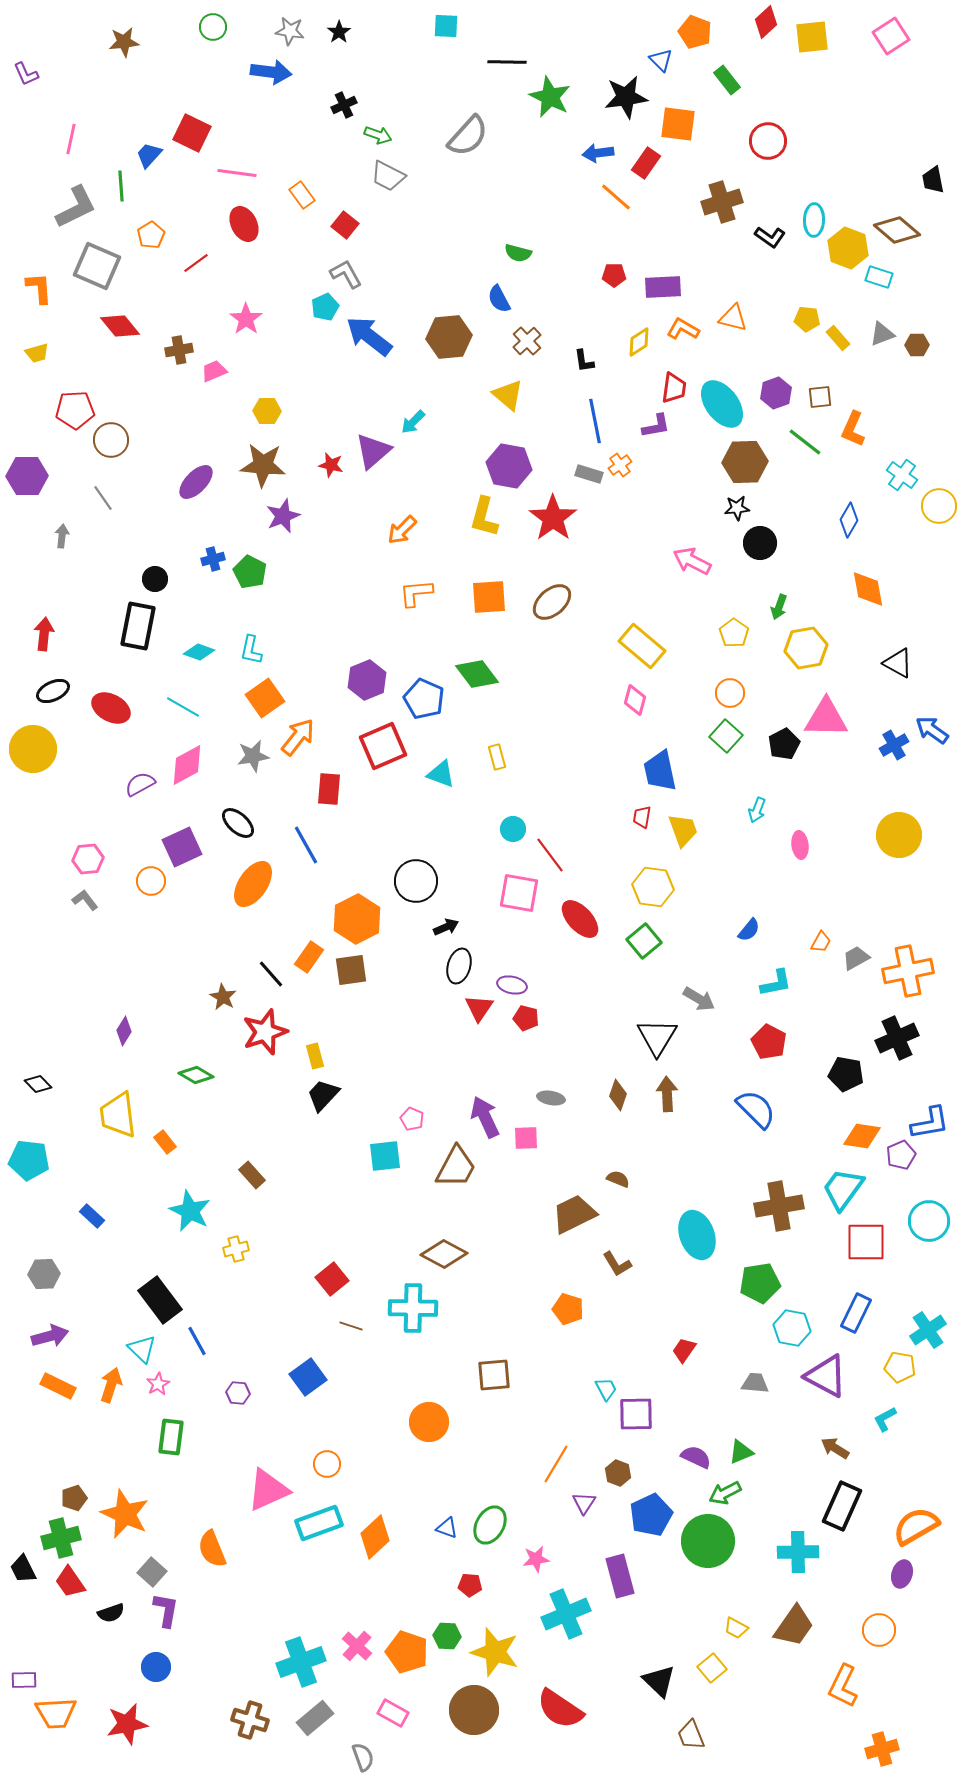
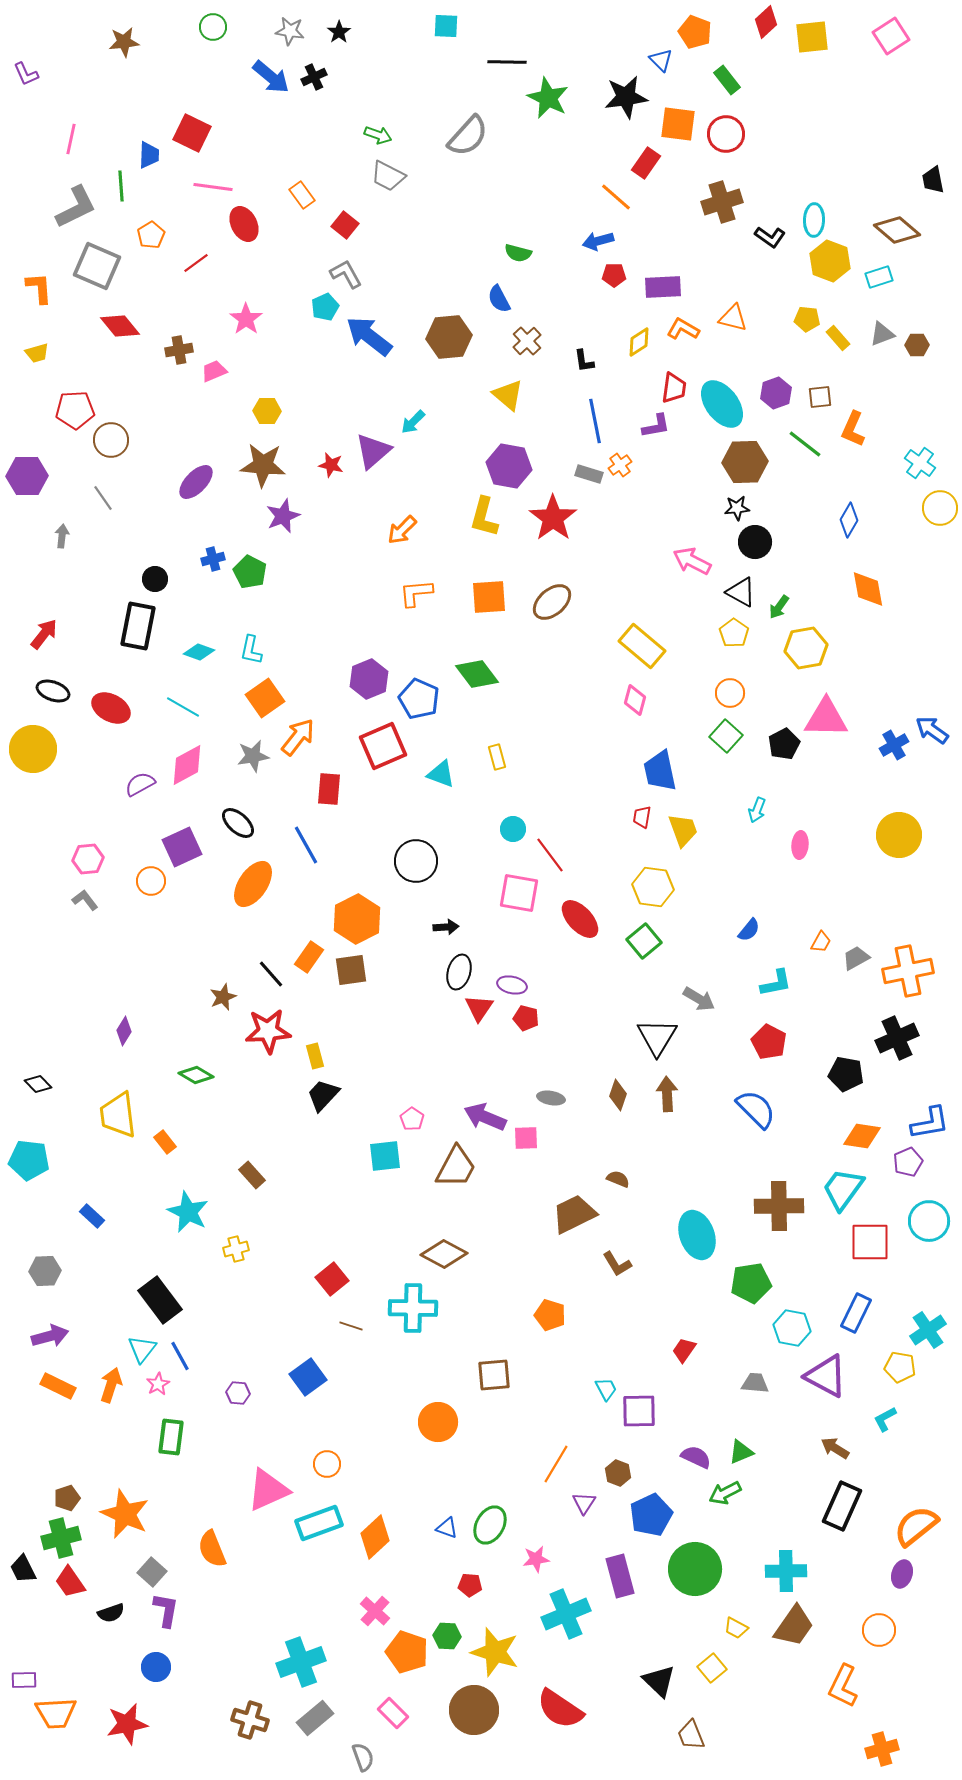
blue arrow at (271, 72): moved 5 px down; rotated 33 degrees clockwise
green star at (550, 97): moved 2 px left, 1 px down
black cross at (344, 105): moved 30 px left, 28 px up
red circle at (768, 141): moved 42 px left, 7 px up
blue arrow at (598, 153): moved 88 px down; rotated 8 degrees counterclockwise
blue trapezoid at (149, 155): rotated 140 degrees clockwise
pink line at (237, 173): moved 24 px left, 14 px down
yellow hexagon at (848, 248): moved 18 px left, 13 px down
cyan rectangle at (879, 277): rotated 36 degrees counterclockwise
green line at (805, 442): moved 2 px down
cyan cross at (902, 475): moved 18 px right, 12 px up
yellow circle at (939, 506): moved 1 px right, 2 px down
black circle at (760, 543): moved 5 px left, 1 px up
green arrow at (779, 607): rotated 15 degrees clockwise
red arrow at (44, 634): rotated 32 degrees clockwise
black triangle at (898, 663): moved 157 px left, 71 px up
purple hexagon at (367, 680): moved 2 px right, 1 px up
black ellipse at (53, 691): rotated 44 degrees clockwise
blue pentagon at (424, 699): moved 5 px left
pink ellipse at (800, 845): rotated 12 degrees clockwise
black circle at (416, 881): moved 20 px up
black arrow at (446, 927): rotated 20 degrees clockwise
black ellipse at (459, 966): moved 6 px down
brown star at (223, 997): rotated 20 degrees clockwise
red star at (265, 1032): moved 3 px right, 1 px up; rotated 15 degrees clockwise
purple arrow at (485, 1117): rotated 42 degrees counterclockwise
pink pentagon at (412, 1119): rotated 10 degrees clockwise
purple pentagon at (901, 1155): moved 7 px right, 7 px down
brown cross at (779, 1206): rotated 9 degrees clockwise
cyan star at (190, 1211): moved 2 px left, 1 px down
red square at (866, 1242): moved 4 px right
gray hexagon at (44, 1274): moved 1 px right, 3 px up
green pentagon at (760, 1283): moved 9 px left
orange pentagon at (568, 1309): moved 18 px left, 6 px down
blue line at (197, 1341): moved 17 px left, 15 px down
cyan triangle at (142, 1349): rotated 24 degrees clockwise
purple square at (636, 1414): moved 3 px right, 3 px up
orange circle at (429, 1422): moved 9 px right
brown pentagon at (74, 1498): moved 7 px left
orange semicircle at (916, 1526): rotated 9 degrees counterclockwise
green circle at (708, 1541): moved 13 px left, 28 px down
cyan cross at (798, 1552): moved 12 px left, 19 px down
pink cross at (357, 1646): moved 18 px right, 35 px up
pink rectangle at (393, 1713): rotated 16 degrees clockwise
